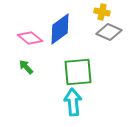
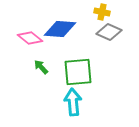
blue diamond: rotated 40 degrees clockwise
green arrow: moved 15 px right
